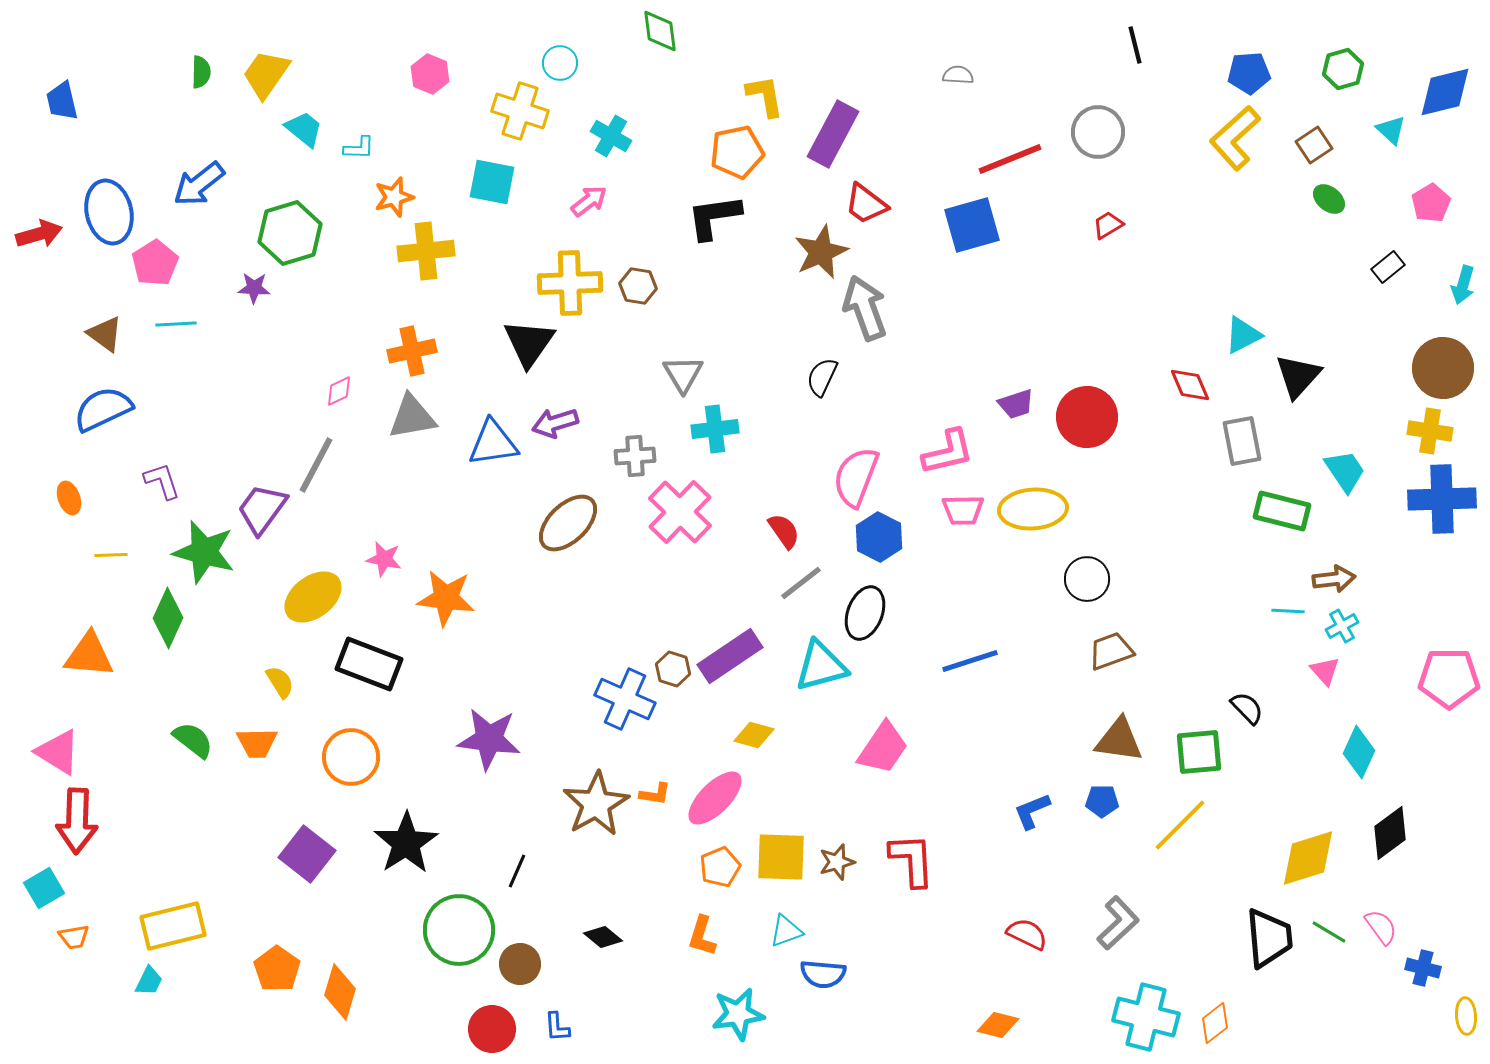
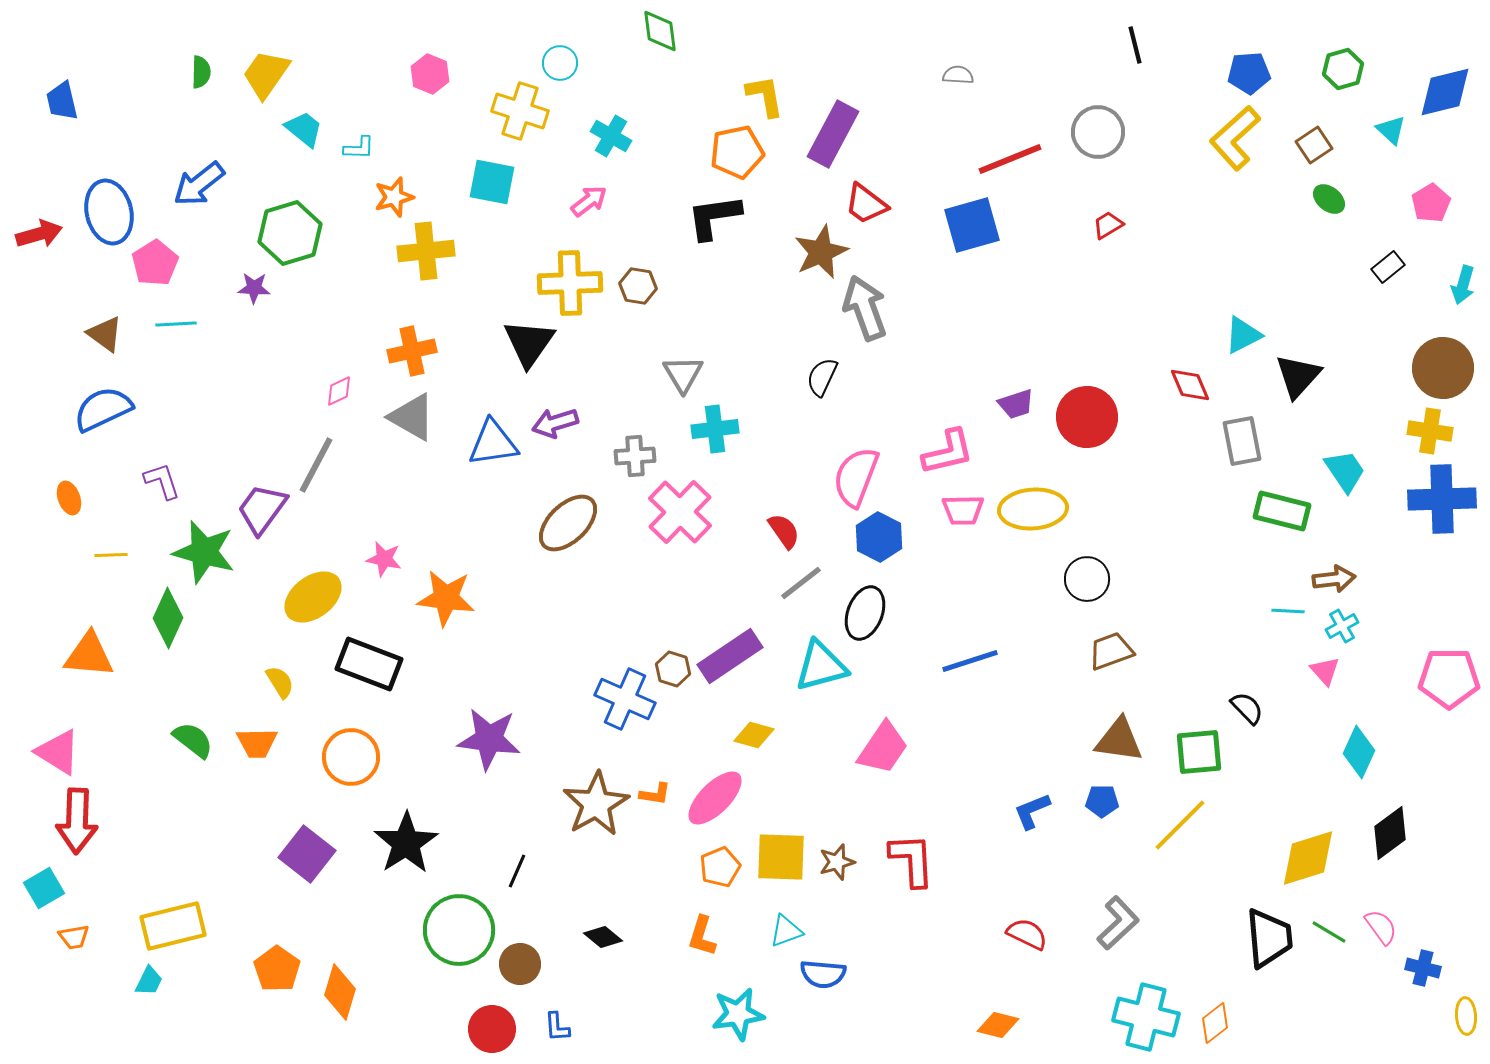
gray triangle at (412, 417): rotated 40 degrees clockwise
